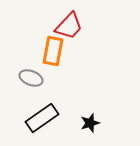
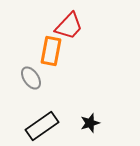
orange rectangle: moved 2 px left
gray ellipse: rotated 35 degrees clockwise
black rectangle: moved 8 px down
